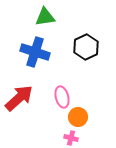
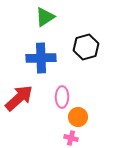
green triangle: rotated 25 degrees counterclockwise
black hexagon: rotated 10 degrees clockwise
blue cross: moved 6 px right, 6 px down; rotated 20 degrees counterclockwise
pink ellipse: rotated 15 degrees clockwise
